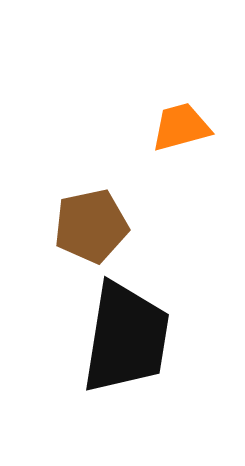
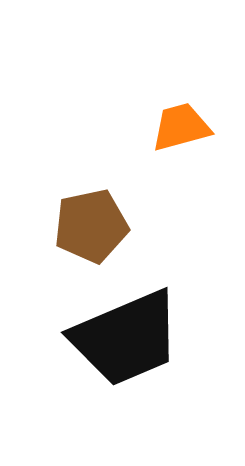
black trapezoid: rotated 58 degrees clockwise
